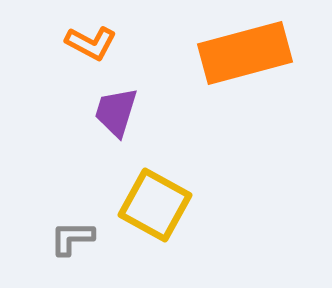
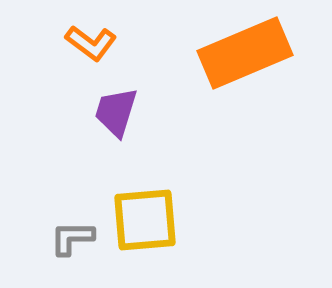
orange L-shape: rotated 9 degrees clockwise
orange rectangle: rotated 8 degrees counterclockwise
yellow square: moved 10 px left, 15 px down; rotated 34 degrees counterclockwise
